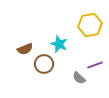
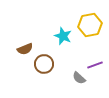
cyan star: moved 4 px right, 8 px up
